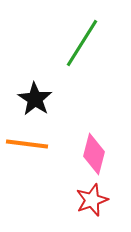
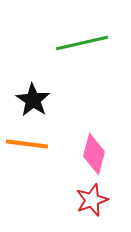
green line: rotated 45 degrees clockwise
black star: moved 2 px left, 1 px down
